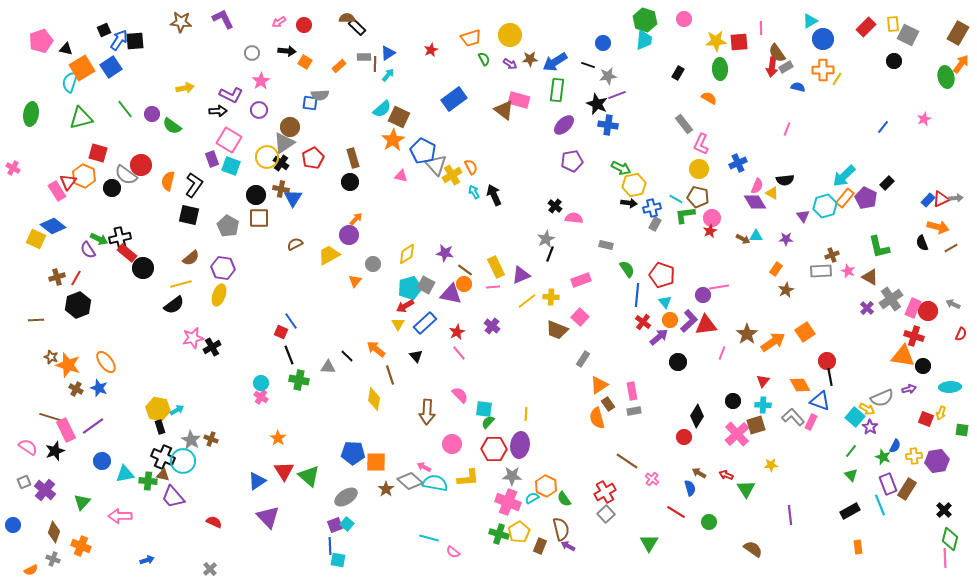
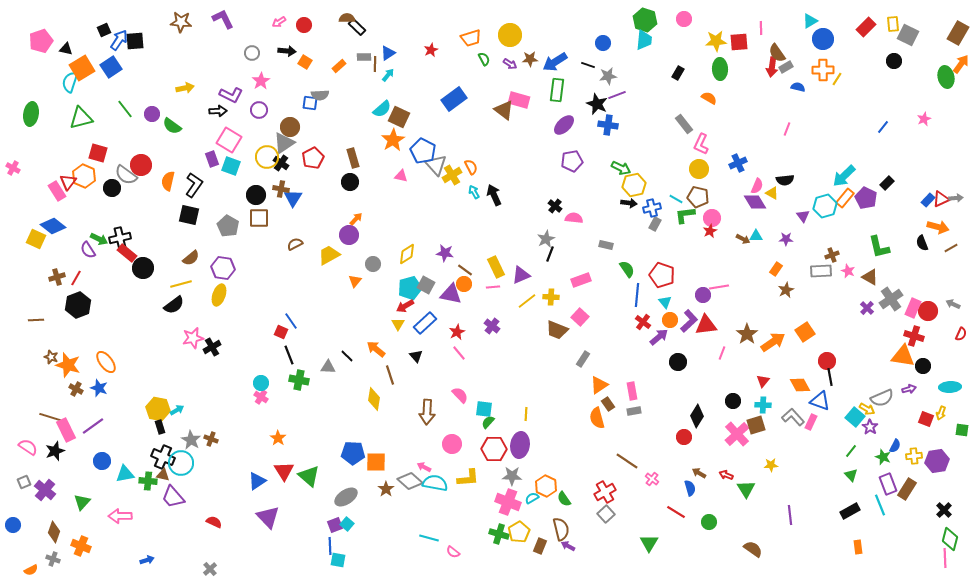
cyan circle at (183, 461): moved 2 px left, 2 px down
